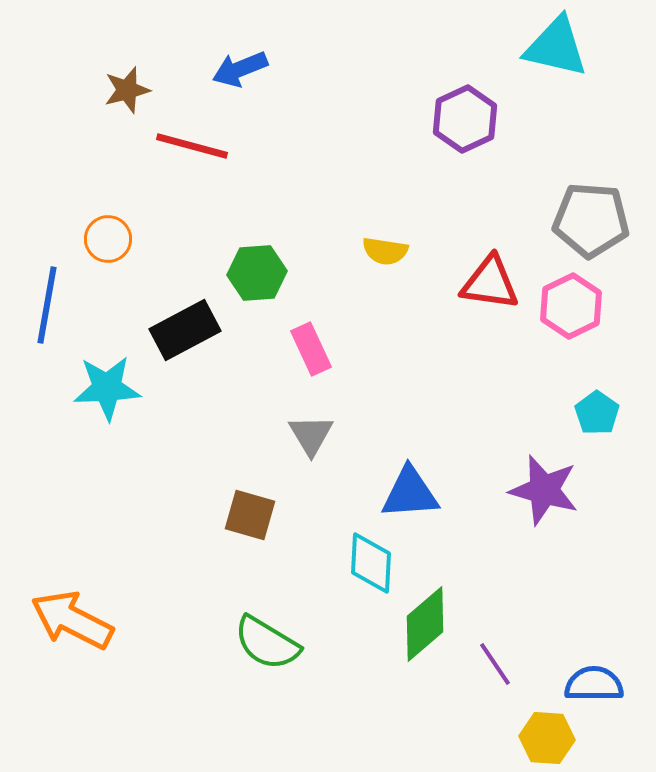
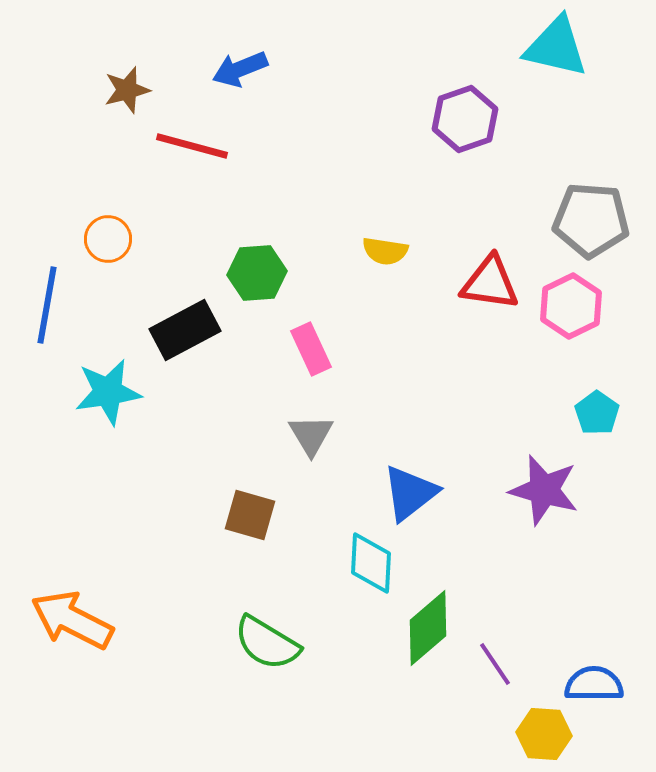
purple hexagon: rotated 6 degrees clockwise
cyan star: moved 1 px right, 4 px down; rotated 6 degrees counterclockwise
blue triangle: rotated 34 degrees counterclockwise
green diamond: moved 3 px right, 4 px down
yellow hexagon: moved 3 px left, 4 px up
